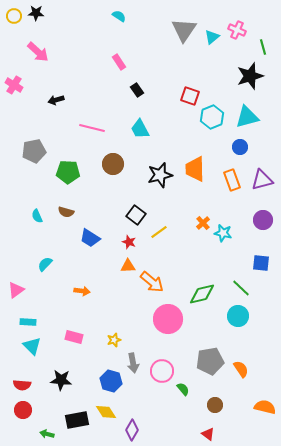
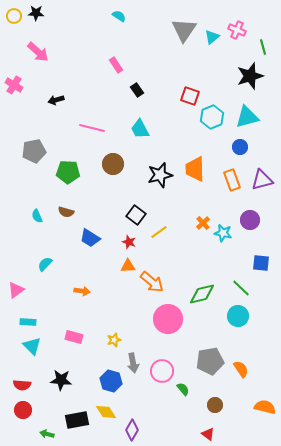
pink rectangle at (119, 62): moved 3 px left, 3 px down
purple circle at (263, 220): moved 13 px left
